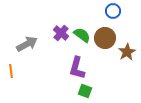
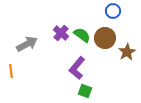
purple L-shape: rotated 25 degrees clockwise
